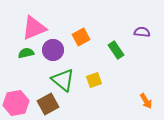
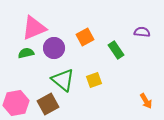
orange square: moved 4 px right
purple circle: moved 1 px right, 2 px up
